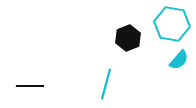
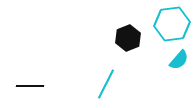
cyan hexagon: rotated 16 degrees counterclockwise
cyan line: rotated 12 degrees clockwise
